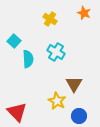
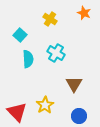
cyan square: moved 6 px right, 6 px up
cyan cross: moved 1 px down
yellow star: moved 12 px left, 4 px down; rotated 12 degrees clockwise
